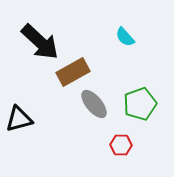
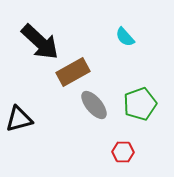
gray ellipse: moved 1 px down
red hexagon: moved 2 px right, 7 px down
